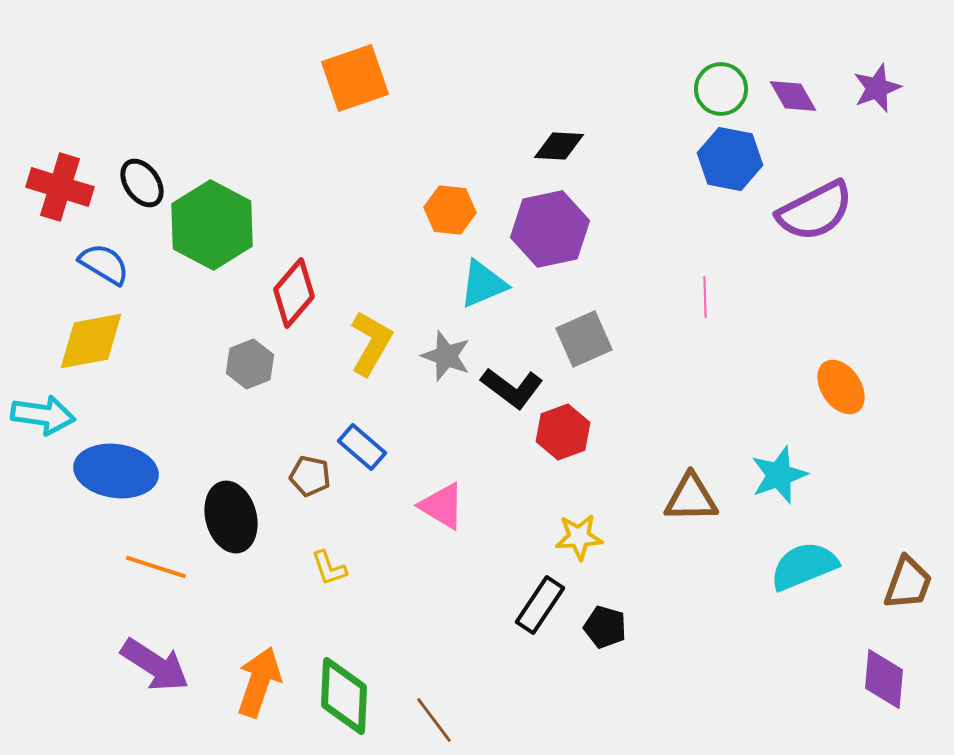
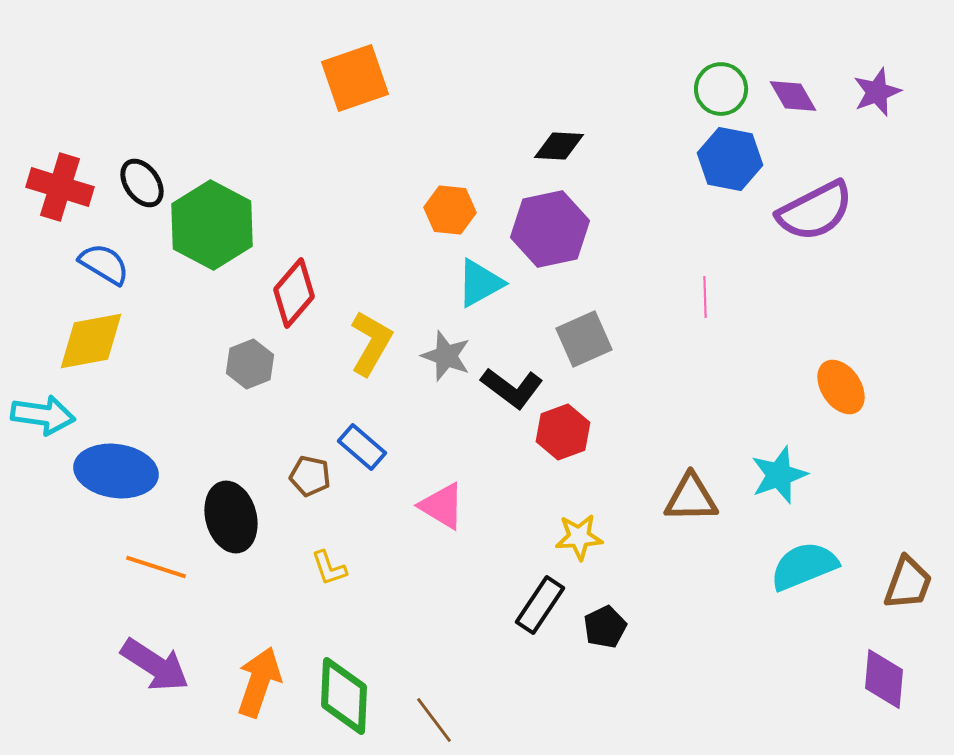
purple star at (877, 88): moved 4 px down
cyan triangle at (483, 284): moved 3 px left, 1 px up; rotated 6 degrees counterclockwise
black pentagon at (605, 627): rotated 30 degrees clockwise
